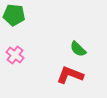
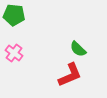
pink cross: moved 1 px left, 2 px up
red L-shape: rotated 136 degrees clockwise
